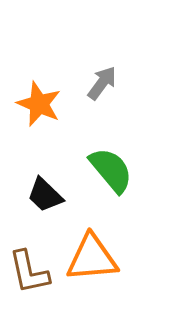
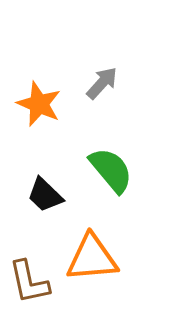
gray arrow: rotated 6 degrees clockwise
brown L-shape: moved 10 px down
